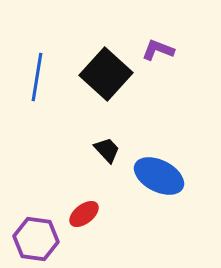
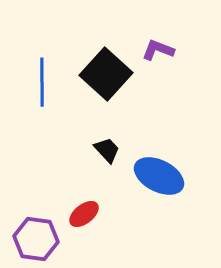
blue line: moved 5 px right, 5 px down; rotated 9 degrees counterclockwise
